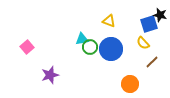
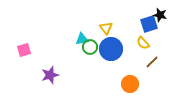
yellow triangle: moved 3 px left, 7 px down; rotated 32 degrees clockwise
pink square: moved 3 px left, 3 px down; rotated 24 degrees clockwise
